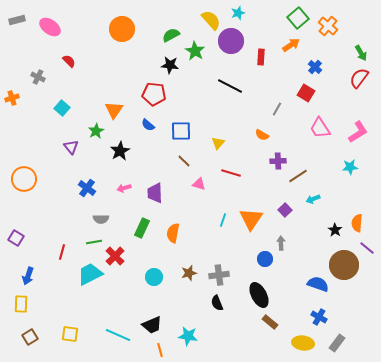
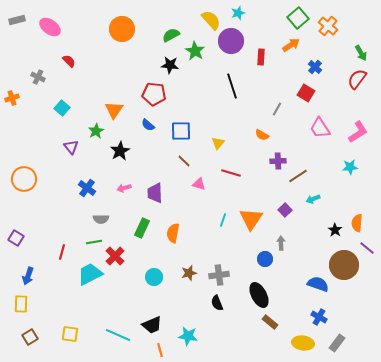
red semicircle at (359, 78): moved 2 px left, 1 px down
black line at (230, 86): moved 2 px right; rotated 45 degrees clockwise
